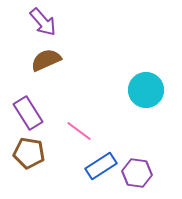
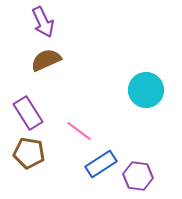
purple arrow: rotated 16 degrees clockwise
blue rectangle: moved 2 px up
purple hexagon: moved 1 px right, 3 px down
